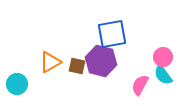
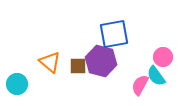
blue square: moved 2 px right
orange triangle: rotated 50 degrees counterclockwise
brown square: moved 1 px right; rotated 12 degrees counterclockwise
cyan semicircle: moved 7 px left, 1 px down
